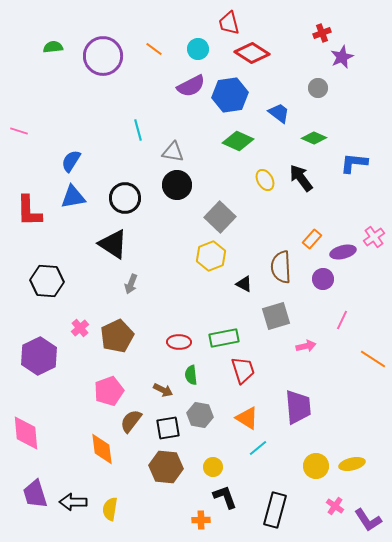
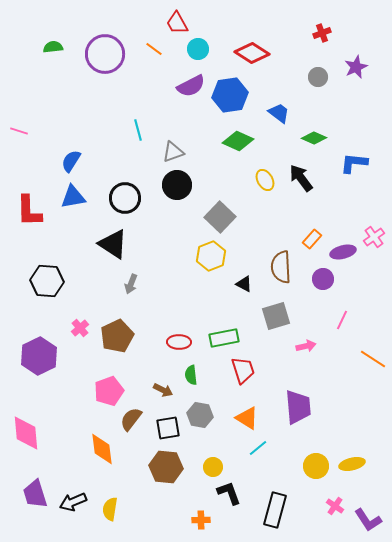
red trapezoid at (229, 23): moved 52 px left; rotated 15 degrees counterclockwise
purple circle at (103, 56): moved 2 px right, 2 px up
purple star at (342, 57): moved 14 px right, 10 px down
gray circle at (318, 88): moved 11 px up
gray triangle at (173, 152): rotated 30 degrees counterclockwise
brown semicircle at (131, 421): moved 2 px up
black L-shape at (225, 497): moved 4 px right, 4 px up
black arrow at (73, 502): rotated 24 degrees counterclockwise
